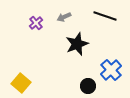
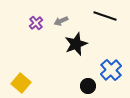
gray arrow: moved 3 px left, 4 px down
black star: moved 1 px left
